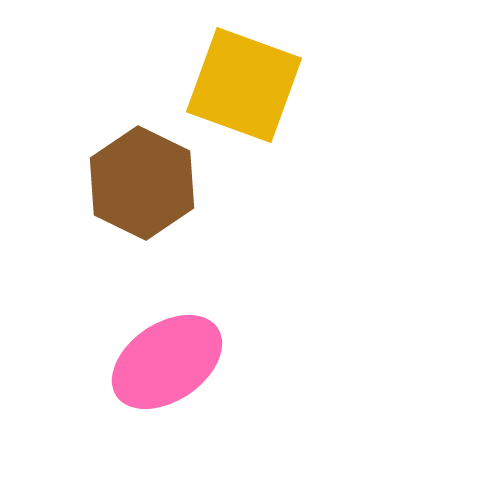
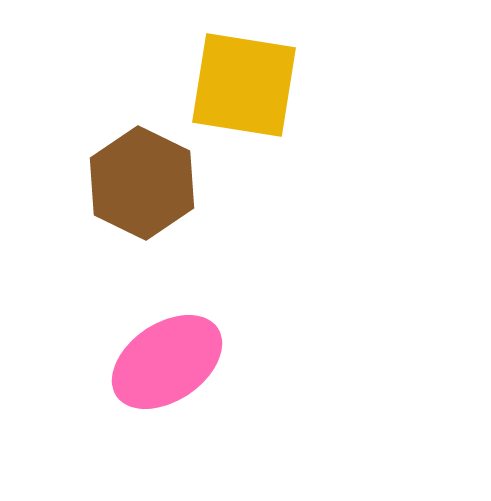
yellow square: rotated 11 degrees counterclockwise
